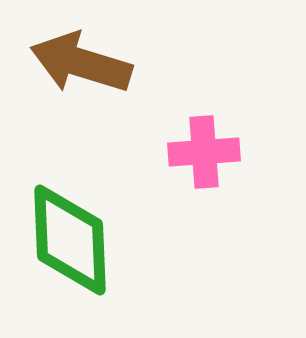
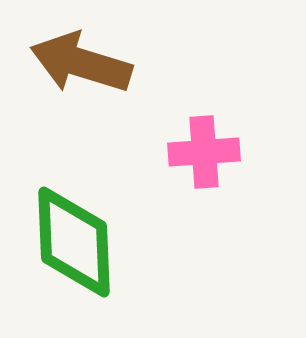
green diamond: moved 4 px right, 2 px down
